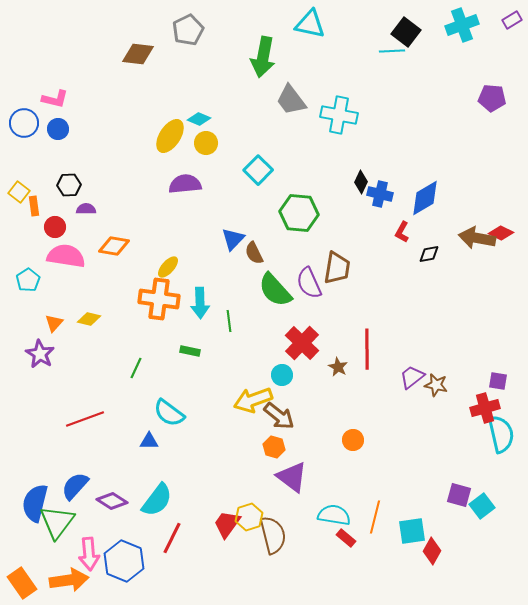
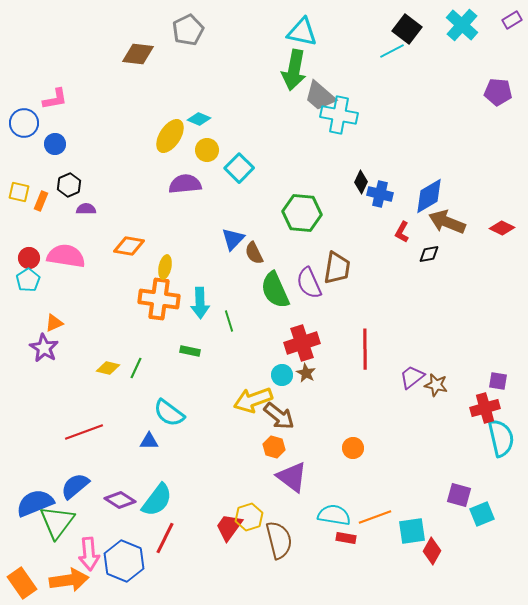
cyan triangle at (310, 24): moved 8 px left, 8 px down
cyan cross at (462, 25): rotated 28 degrees counterclockwise
black square at (406, 32): moved 1 px right, 3 px up
cyan line at (392, 51): rotated 25 degrees counterclockwise
green arrow at (263, 57): moved 31 px right, 13 px down
purple pentagon at (492, 98): moved 6 px right, 6 px up
pink L-shape at (55, 99): rotated 24 degrees counterclockwise
gray trapezoid at (291, 100): moved 29 px right, 4 px up; rotated 12 degrees counterclockwise
blue circle at (58, 129): moved 3 px left, 15 px down
yellow circle at (206, 143): moved 1 px right, 7 px down
cyan square at (258, 170): moved 19 px left, 2 px up
black hexagon at (69, 185): rotated 20 degrees counterclockwise
yellow square at (19, 192): rotated 25 degrees counterclockwise
blue diamond at (425, 198): moved 4 px right, 2 px up
orange rectangle at (34, 206): moved 7 px right, 5 px up; rotated 30 degrees clockwise
green hexagon at (299, 213): moved 3 px right
red circle at (55, 227): moved 26 px left, 31 px down
red diamond at (501, 233): moved 1 px right, 5 px up
brown arrow at (477, 238): moved 30 px left, 16 px up; rotated 12 degrees clockwise
orange diamond at (114, 246): moved 15 px right
yellow ellipse at (168, 267): moved 3 px left; rotated 30 degrees counterclockwise
green semicircle at (275, 290): rotated 18 degrees clockwise
yellow diamond at (89, 319): moved 19 px right, 49 px down
green line at (229, 321): rotated 10 degrees counterclockwise
orange triangle at (54, 323): rotated 24 degrees clockwise
red cross at (302, 343): rotated 28 degrees clockwise
red line at (367, 349): moved 2 px left
purple star at (40, 354): moved 4 px right, 6 px up
brown star at (338, 367): moved 32 px left, 6 px down
red line at (85, 419): moved 1 px left, 13 px down
cyan semicircle at (501, 434): moved 4 px down
orange circle at (353, 440): moved 8 px down
blue semicircle at (75, 486): rotated 8 degrees clockwise
purple diamond at (112, 501): moved 8 px right, 1 px up
blue semicircle at (35, 503): rotated 54 degrees clockwise
cyan square at (482, 506): moved 8 px down; rotated 15 degrees clockwise
orange line at (375, 517): rotated 56 degrees clockwise
red trapezoid at (227, 524): moved 2 px right, 3 px down
brown semicircle at (273, 535): moved 6 px right, 5 px down
red line at (172, 538): moved 7 px left
red rectangle at (346, 538): rotated 30 degrees counterclockwise
